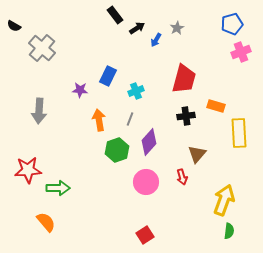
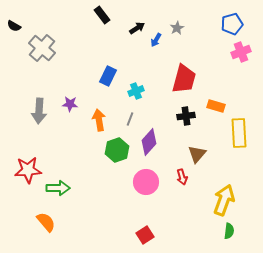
black rectangle: moved 13 px left
purple star: moved 10 px left, 14 px down
